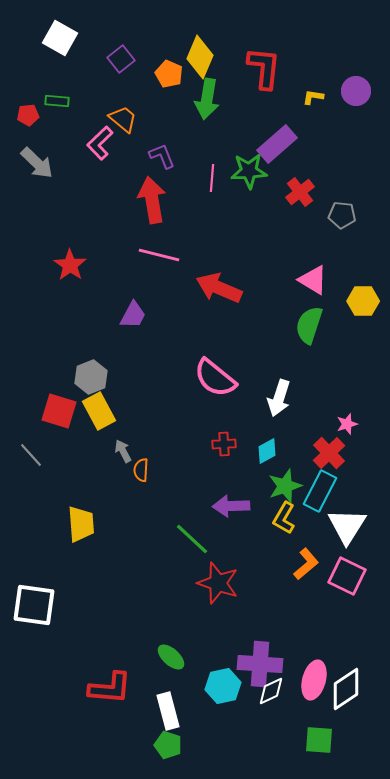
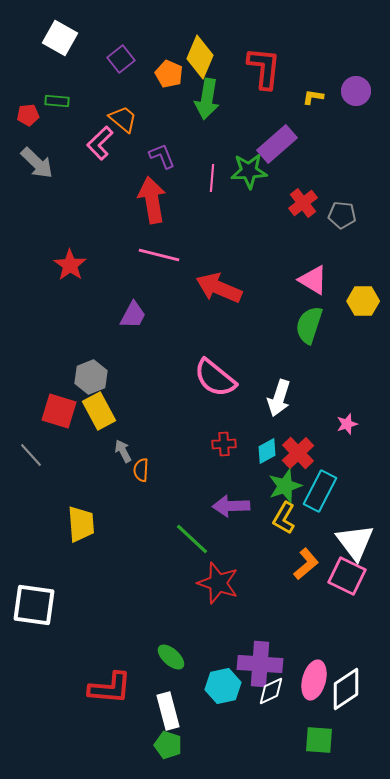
red cross at (300, 192): moved 3 px right, 11 px down
red cross at (329, 453): moved 31 px left
white triangle at (347, 526): moved 8 px right, 16 px down; rotated 9 degrees counterclockwise
